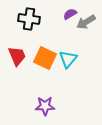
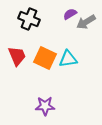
black cross: rotated 15 degrees clockwise
cyan triangle: rotated 42 degrees clockwise
